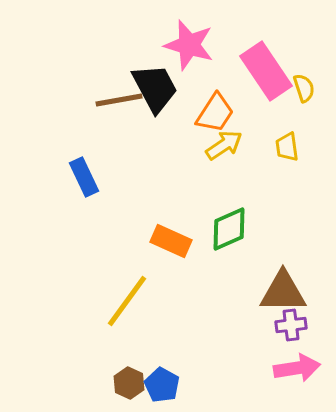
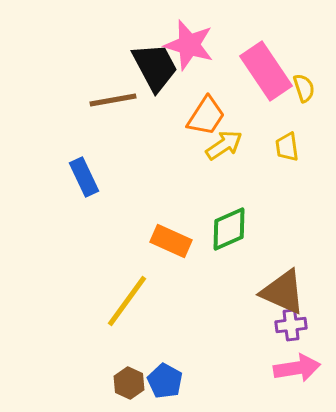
black trapezoid: moved 21 px up
brown line: moved 6 px left
orange trapezoid: moved 9 px left, 3 px down
brown triangle: rotated 24 degrees clockwise
blue pentagon: moved 3 px right, 4 px up
